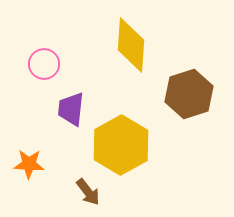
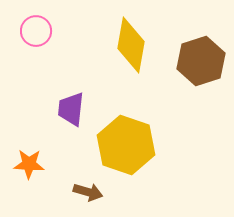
yellow diamond: rotated 6 degrees clockwise
pink circle: moved 8 px left, 33 px up
brown hexagon: moved 12 px right, 33 px up
yellow hexagon: moved 5 px right; rotated 12 degrees counterclockwise
brown arrow: rotated 36 degrees counterclockwise
